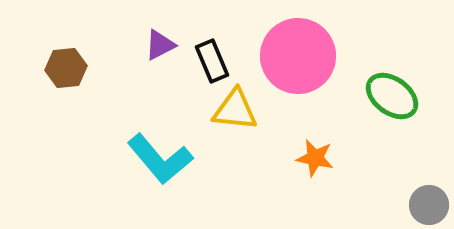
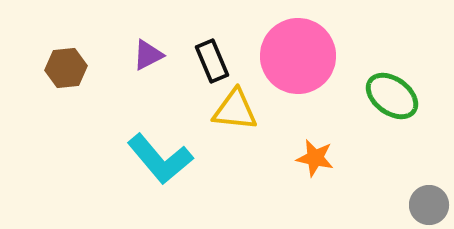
purple triangle: moved 12 px left, 10 px down
